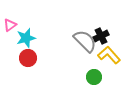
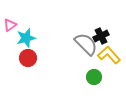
gray semicircle: moved 1 px right, 3 px down
